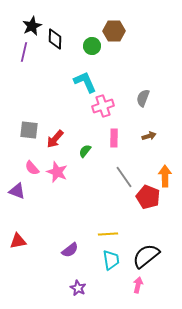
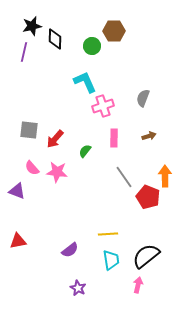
black star: rotated 12 degrees clockwise
pink star: rotated 15 degrees counterclockwise
